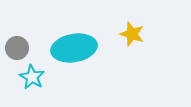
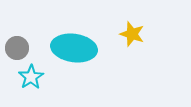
cyan ellipse: rotated 18 degrees clockwise
cyan star: moved 1 px left; rotated 10 degrees clockwise
